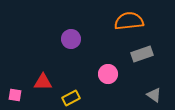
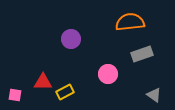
orange semicircle: moved 1 px right, 1 px down
yellow rectangle: moved 6 px left, 6 px up
